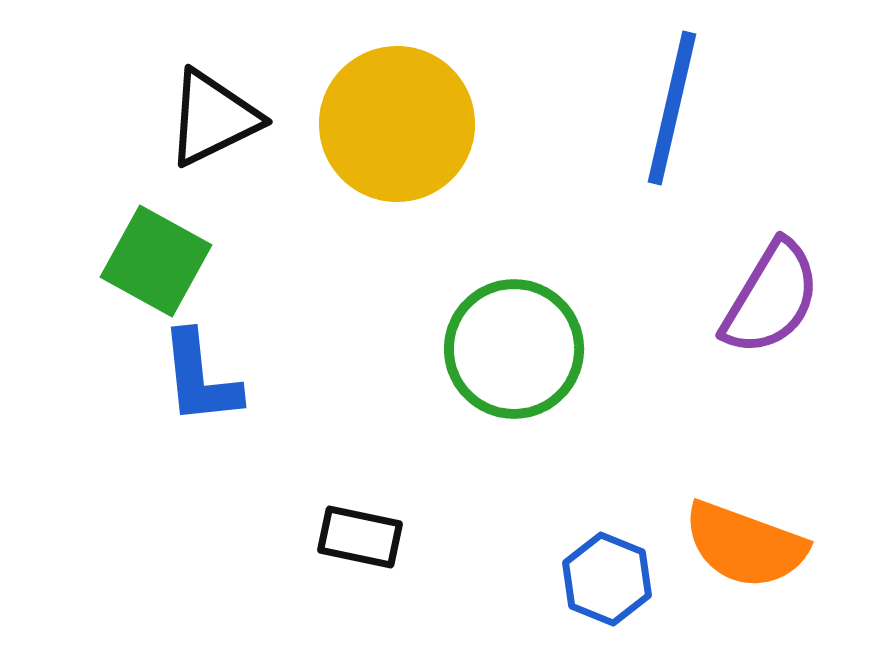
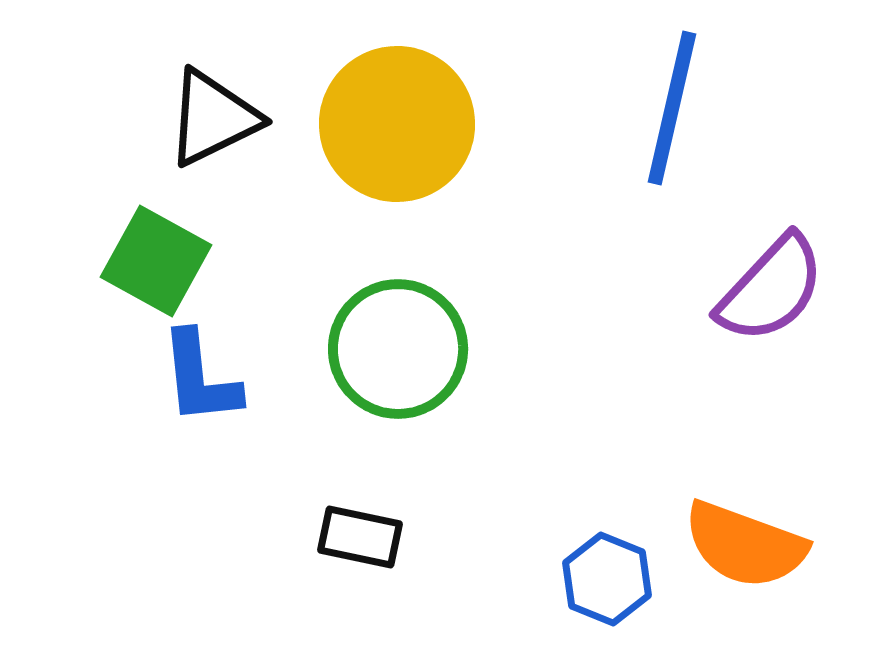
purple semicircle: moved 9 px up; rotated 12 degrees clockwise
green circle: moved 116 px left
